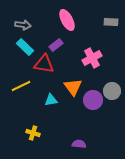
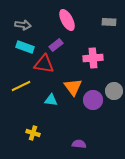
gray rectangle: moved 2 px left
cyan rectangle: rotated 24 degrees counterclockwise
pink cross: moved 1 px right; rotated 24 degrees clockwise
gray circle: moved 2 px right
cyan triangle: rotated 16 degrees clockwise
